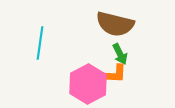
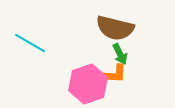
brown semicircle: moved 4 px down
cyan line: moved 10 px left; rotated 68 degrees counterclockwise
pink hexagon: rotated 9 degrees clockwise
